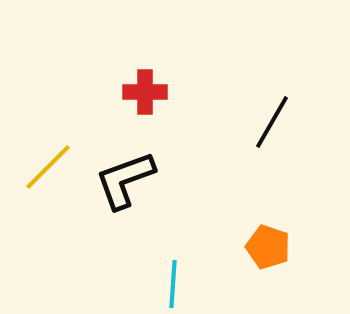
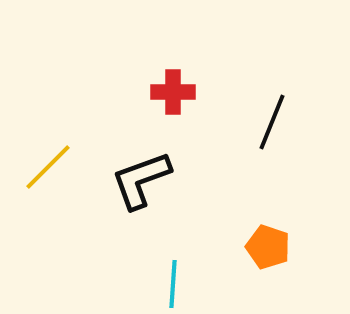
red cross: moved 28 px right
black line: rotated 8 degrees counterclockwise
black L-shape: moved 16 px right
